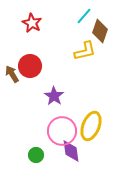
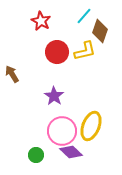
red star: moved 9 px right, 2 px up
red circle: moved 27 px right, 14 px up
purple diamond: moved 1 px down; rotated 40 degrees counterclockwise
